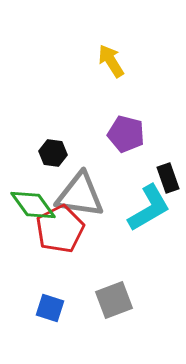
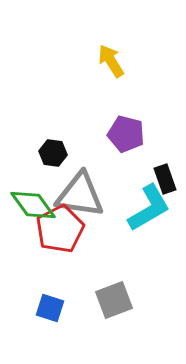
black rectangle: moved 3 px left, 1 px down
